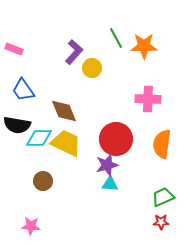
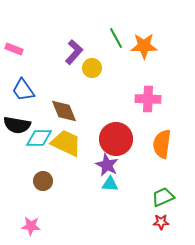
purple star: rotated 30 degrees counterclockwise
